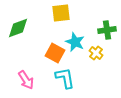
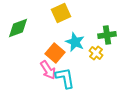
yellow square: rotated 18 degrees counterclockwise
green cross: moved 5 px down
orange square: rotated 12 degrees clockwise
pink arrow: moved 22 px right, 10 px up
